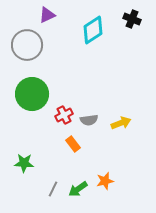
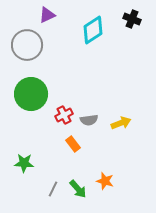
green circle: moved 1 px left
orange star: rotated 30 degrees clockwise
green arrow: rotated 96 degrees counterclockwise
